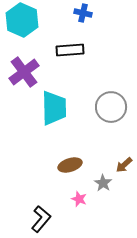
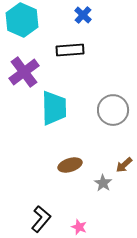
blue cross: moved 2 px down; rotated 30 degrees clockwise
gray circle: moved 2 px right, 3 px down
pink star: moved 28 px down
